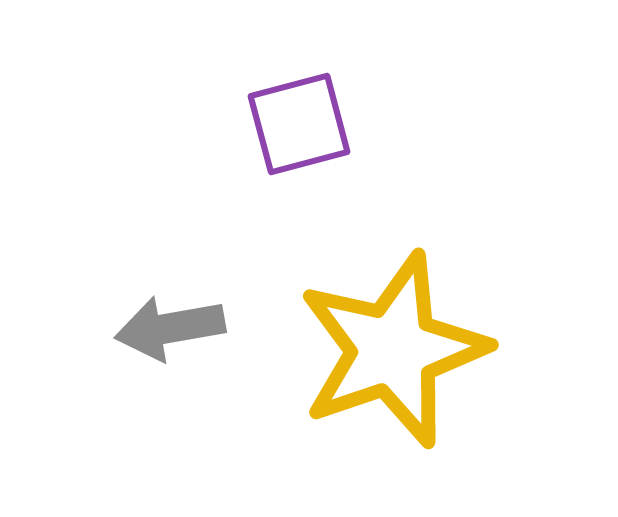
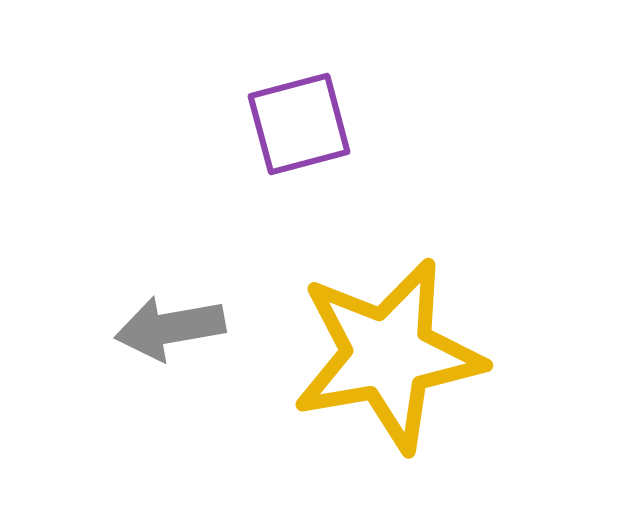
yellow star: moved 5 px left, 5 px down; rotated 9 degrees clockwise
